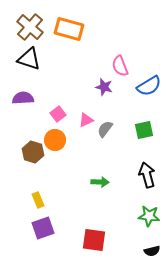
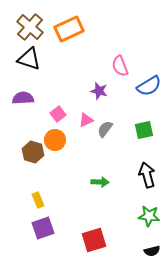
orange rectangle: rotated 40 degrees counterclockwise
purple star: moved 5 px left, 4 px down
red square: rotated 25 degrees counterclockwise
